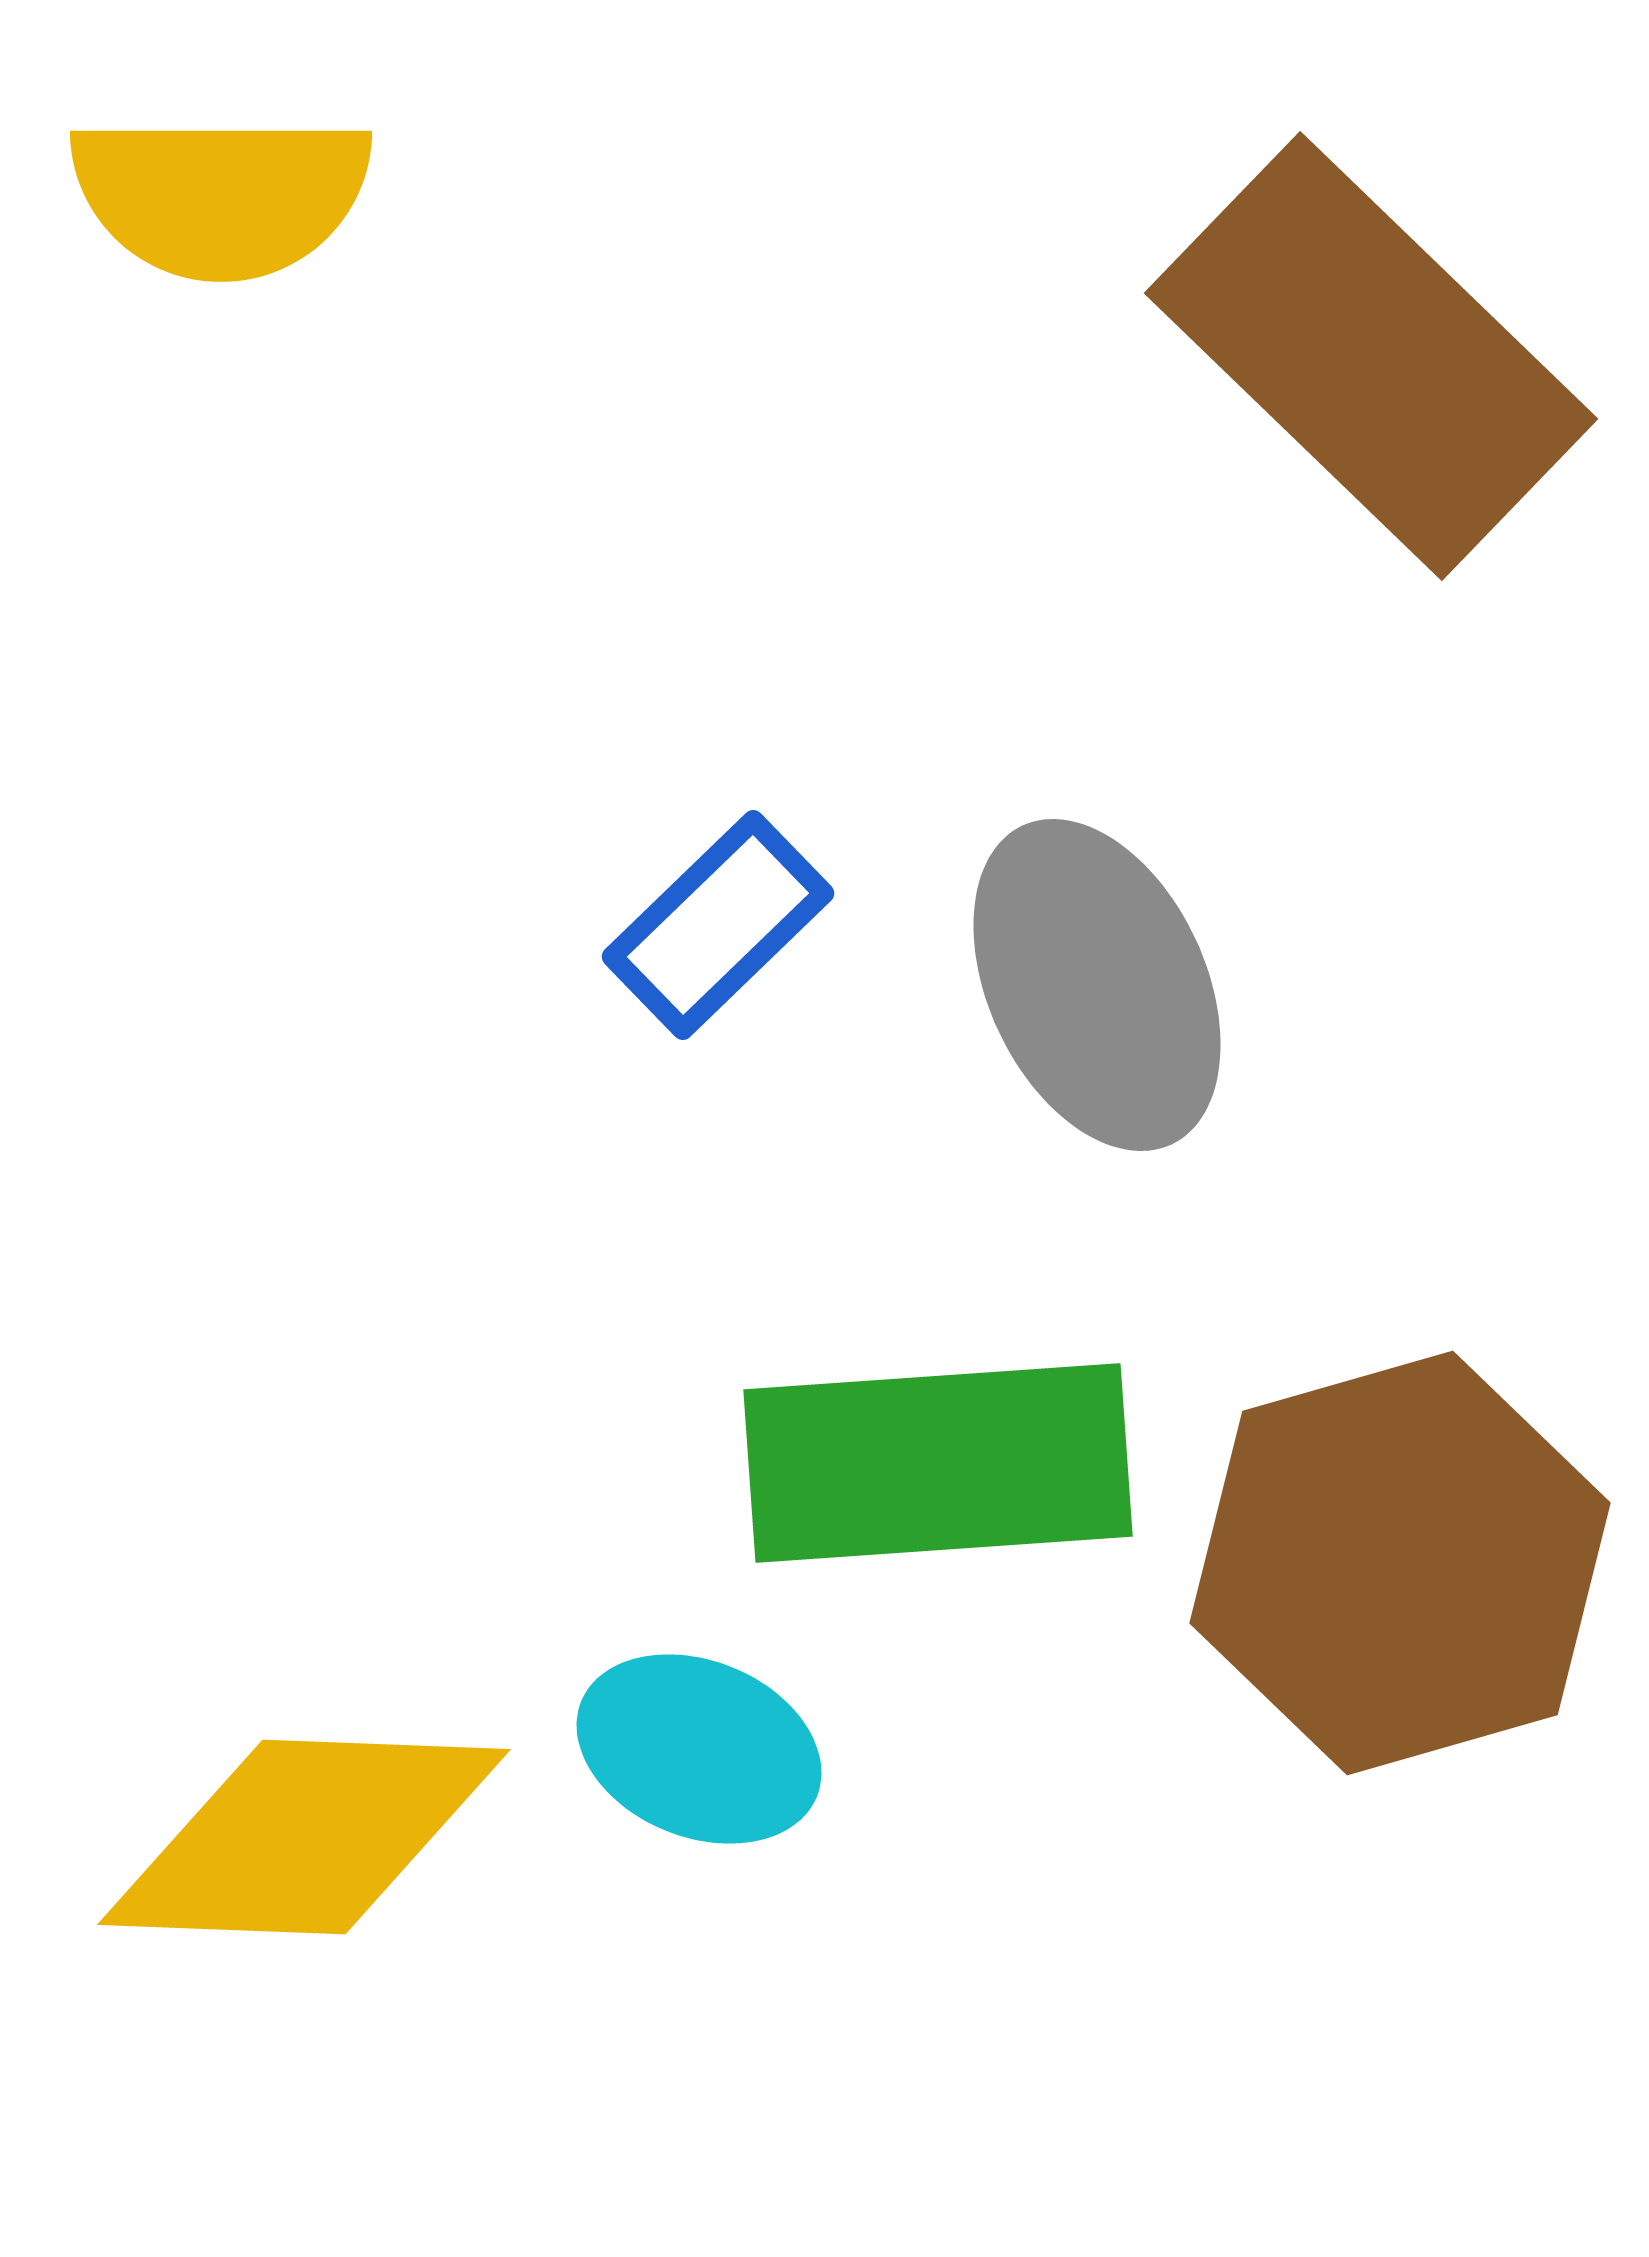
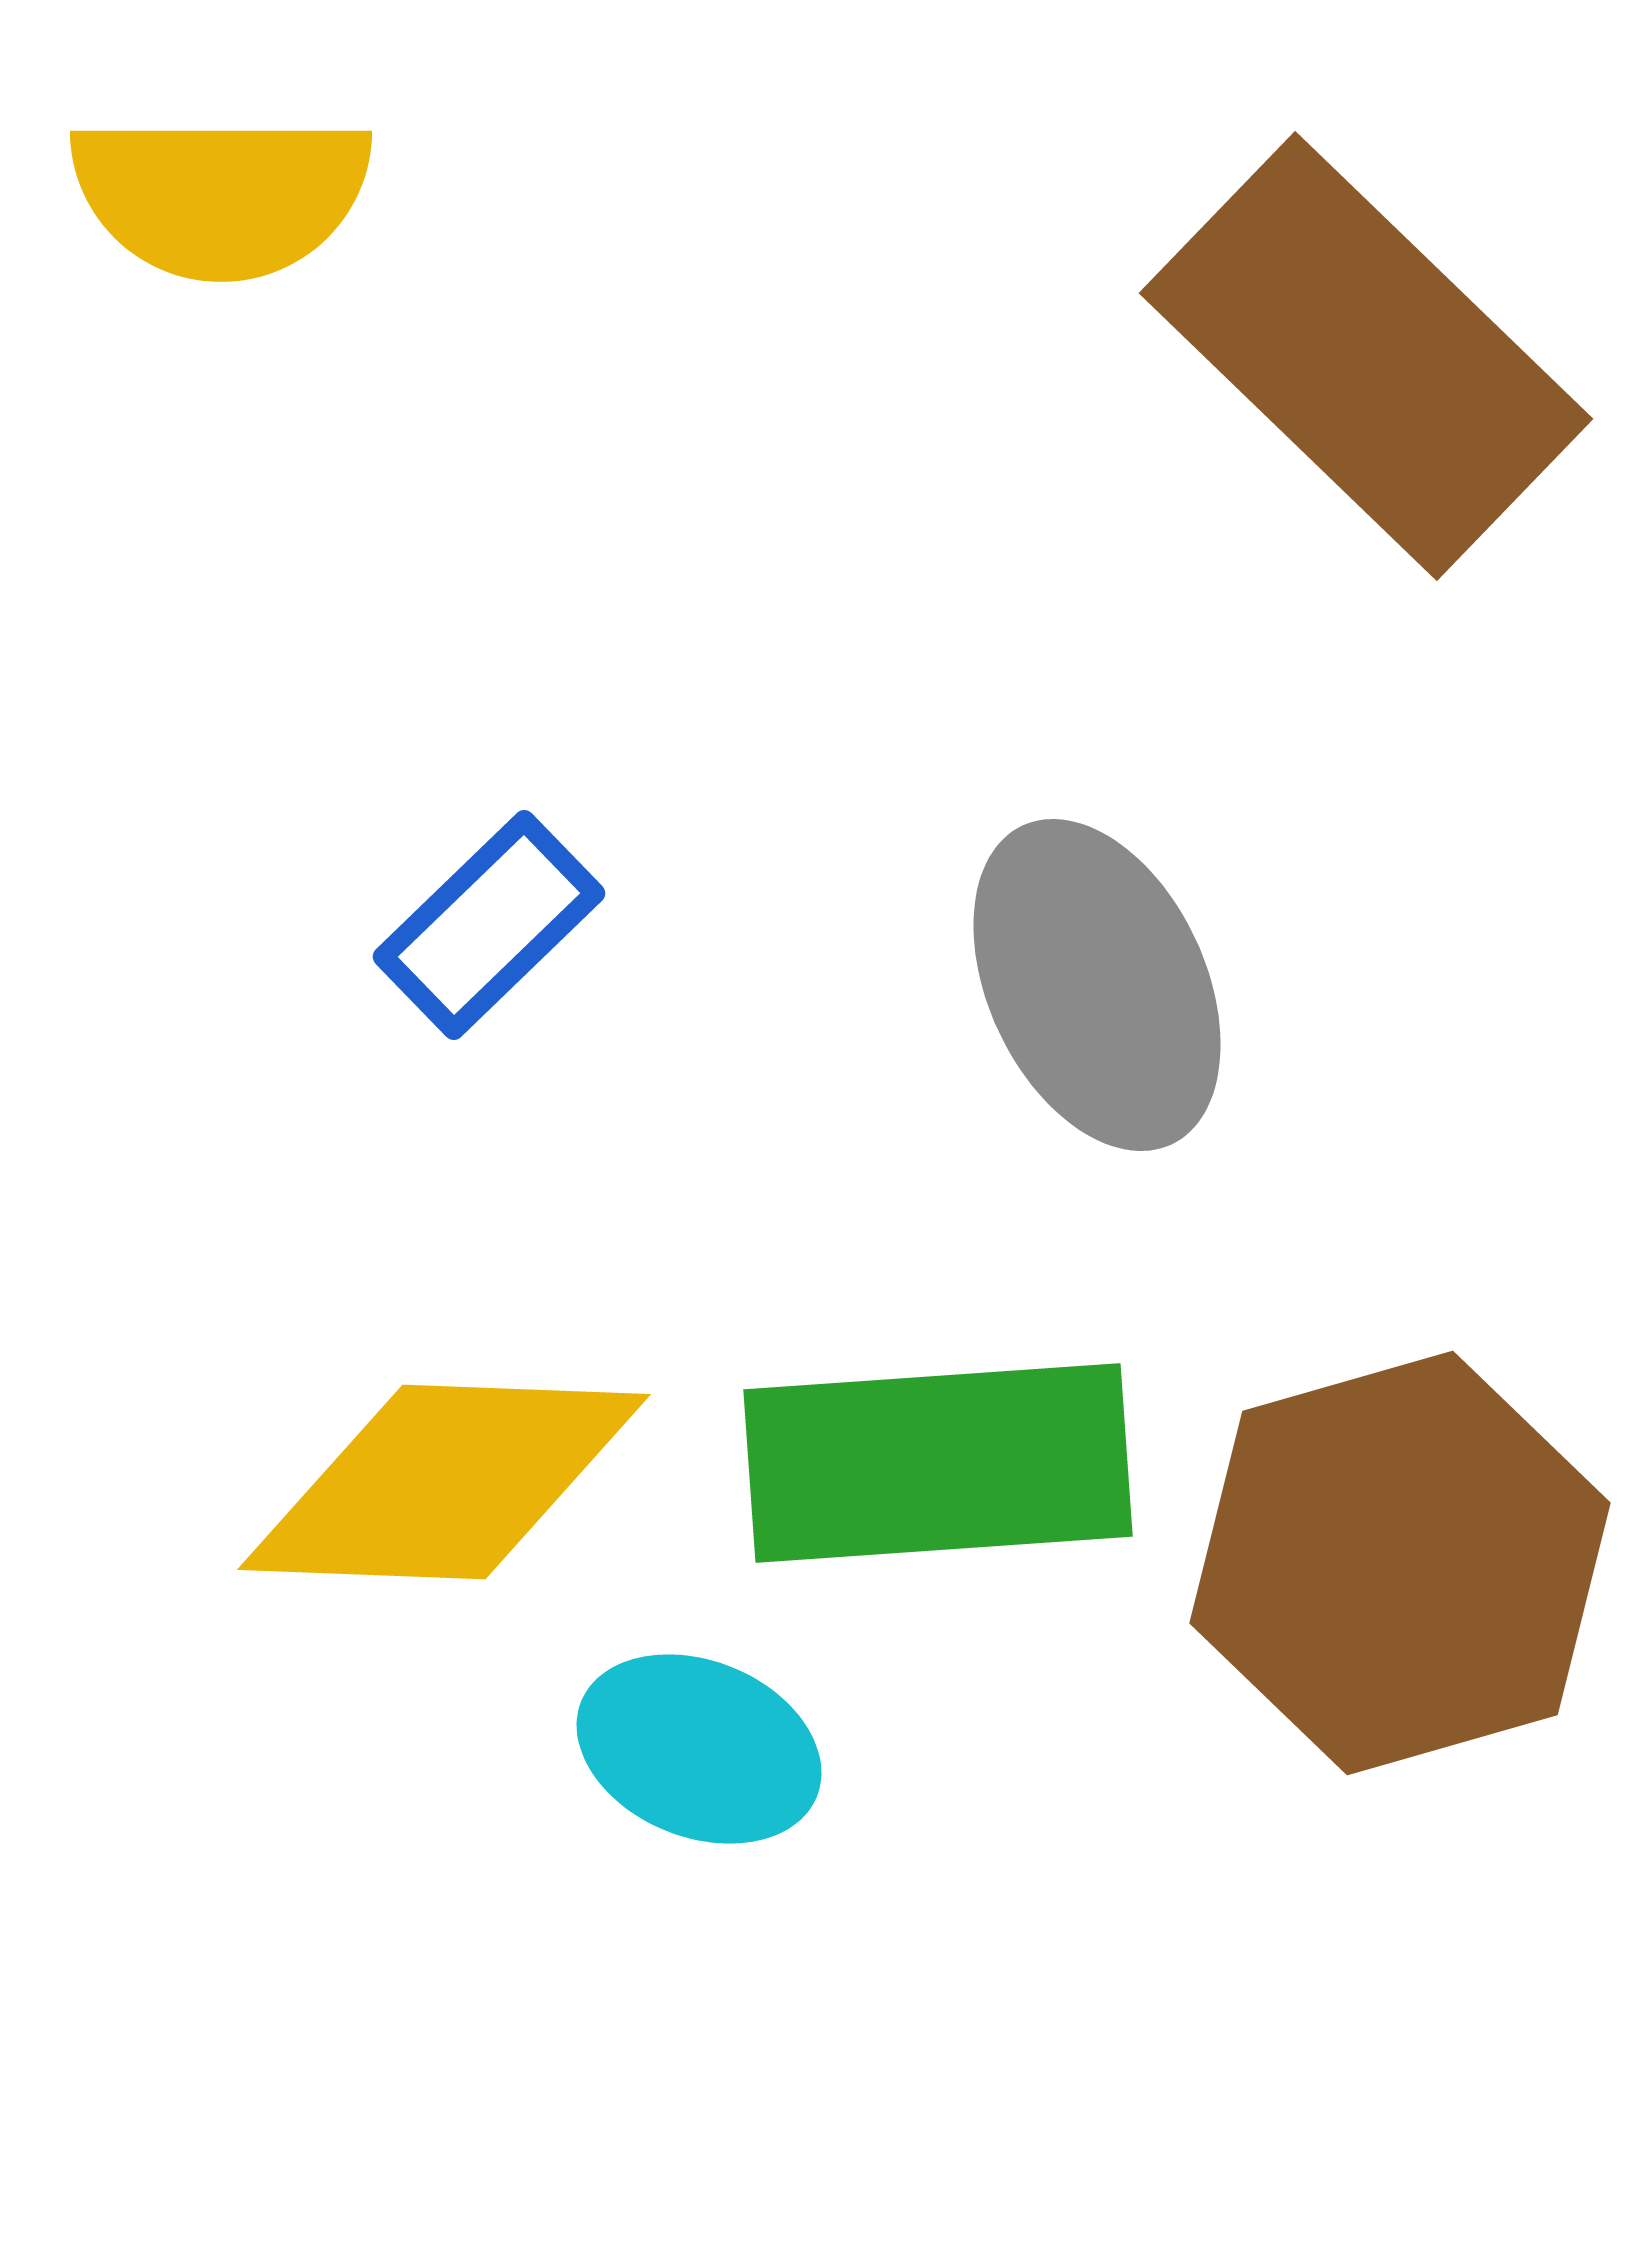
brown rectangle: moved 5 px left
blue rectangle: moved 229 px left
yellow diamond: moved 140 px right, 355 px up
